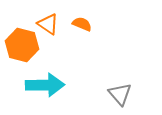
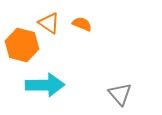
orange triangle: moved 1 px right, 1 px up
